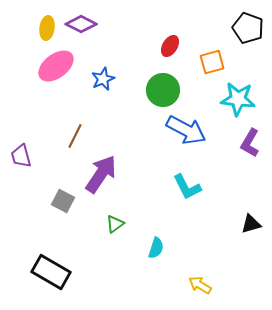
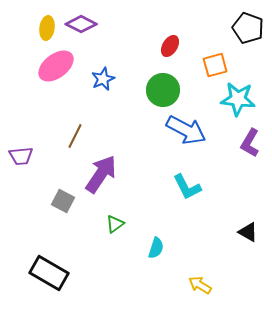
orange square: moved 3 px right, 3 px down
purple trapezoid: rotated 80 degrees counterclockwise
black triangle: moved 3 px left, 8 px down; rotated 45 degrees clockwise
black rectangle: moved 2 px left, 1 px down
